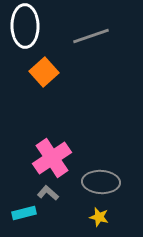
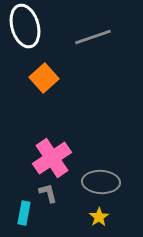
white ellipse: rotated 15 degrees counterclockwise
gray line: moved 2 px right, 1 px down
orange square: moved 6 px down
gray L-shape: rotated 35 degrees clockwise
cyan rectangle: rotated 65 degrees counterclockwise
yellow star: rotated 24 degrees clockwise
